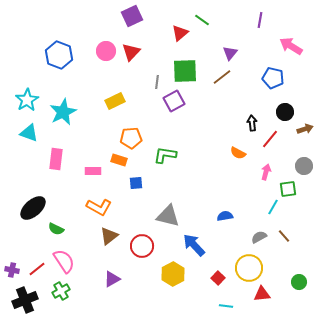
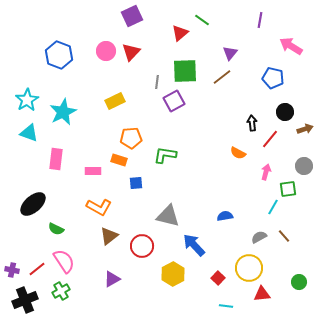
black ellipse at (33, 208): moved 4 px up
